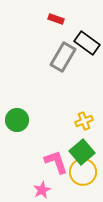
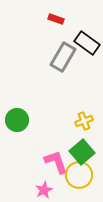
yellow circle: moved 4 px left, 3 px down
pink star: moved 2 px right
